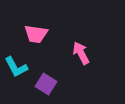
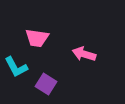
pink trapezoid: moved 1 px right, 4 px down
pink arrow: moved 3 px right, 1 px down; rotated 45 degrees counterclockwise
